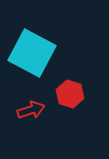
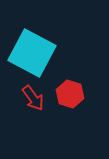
red arrow: moved 2 px right, 12 px up; rotated 72 degrees clockwise
